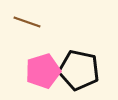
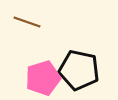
pink pentagon: moved 7 px down
